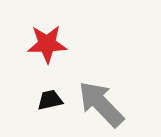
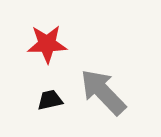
gray arrow: moved 2 px right, 12 px up
